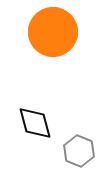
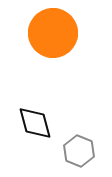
orange circle: moved 1 px down
